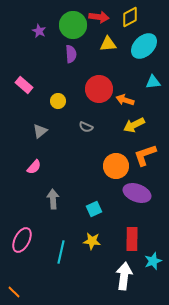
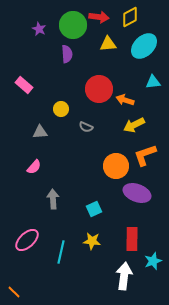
purple star: moved 2 px up
purple semicircle: moved 4 px left
yellow circle: moved 3 px right, 8 px down
gray triangle: moved 1 px down; rotated 35 degrees clockwise
pink ellipse: moved 5 px right; rotated 20 degrees clockwise
